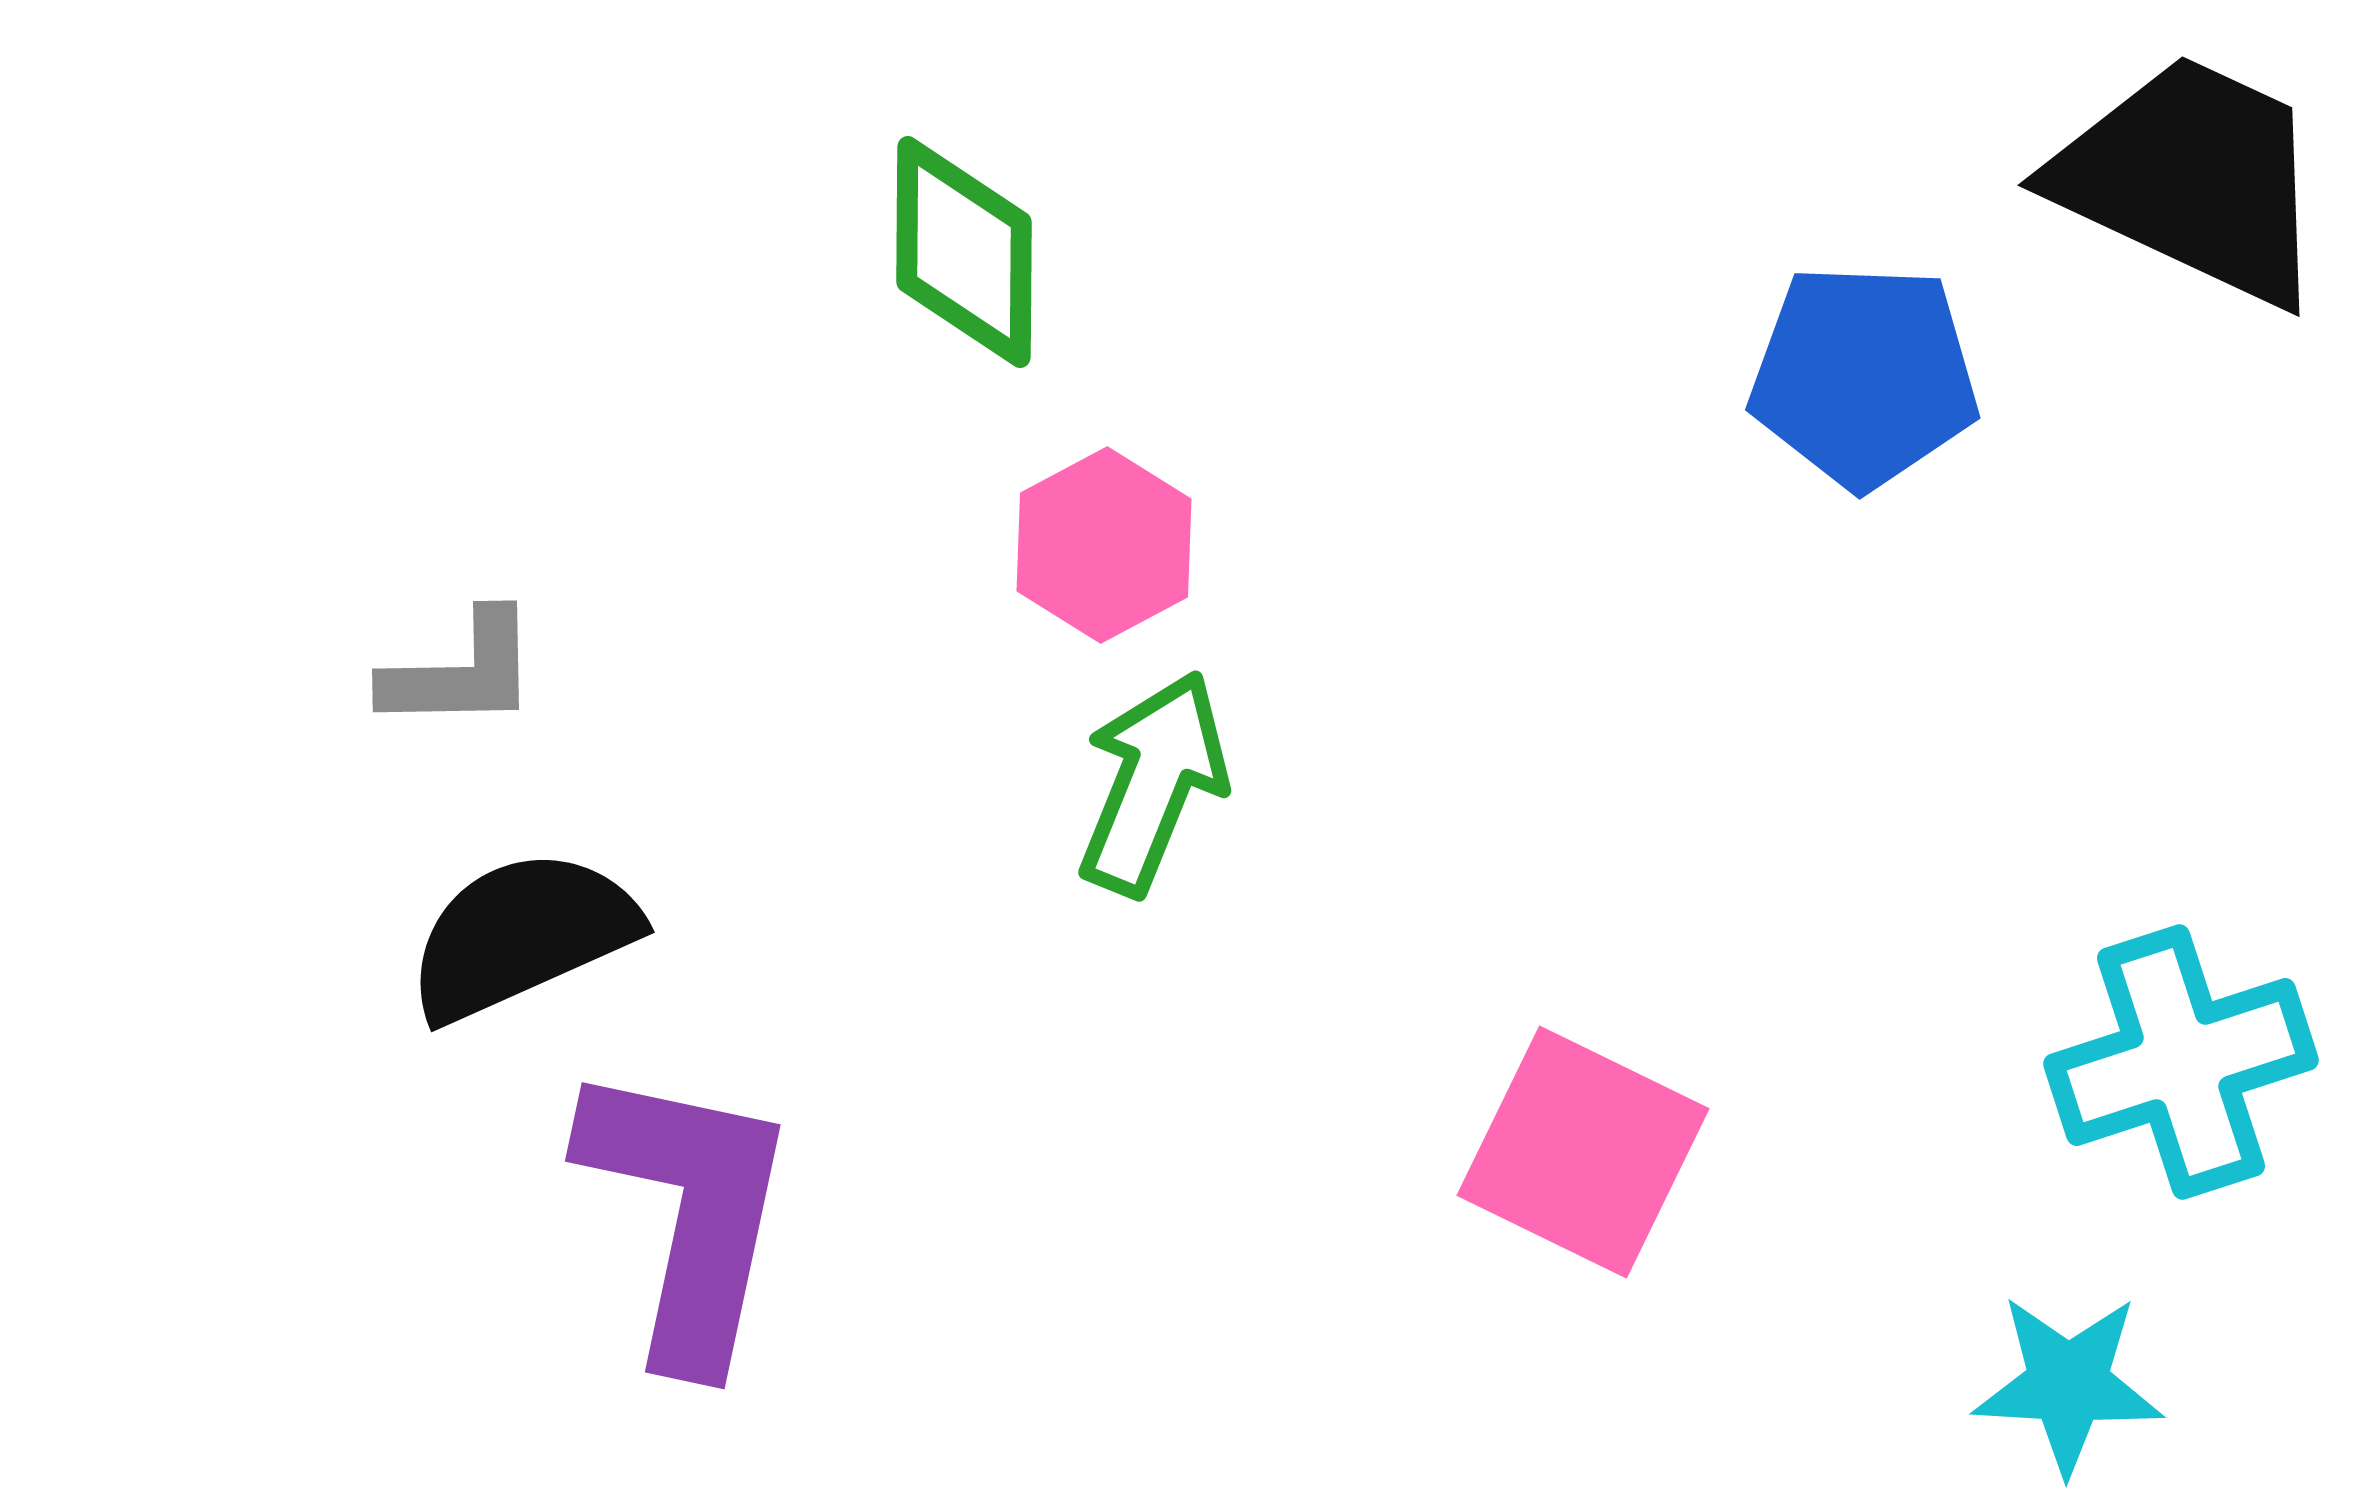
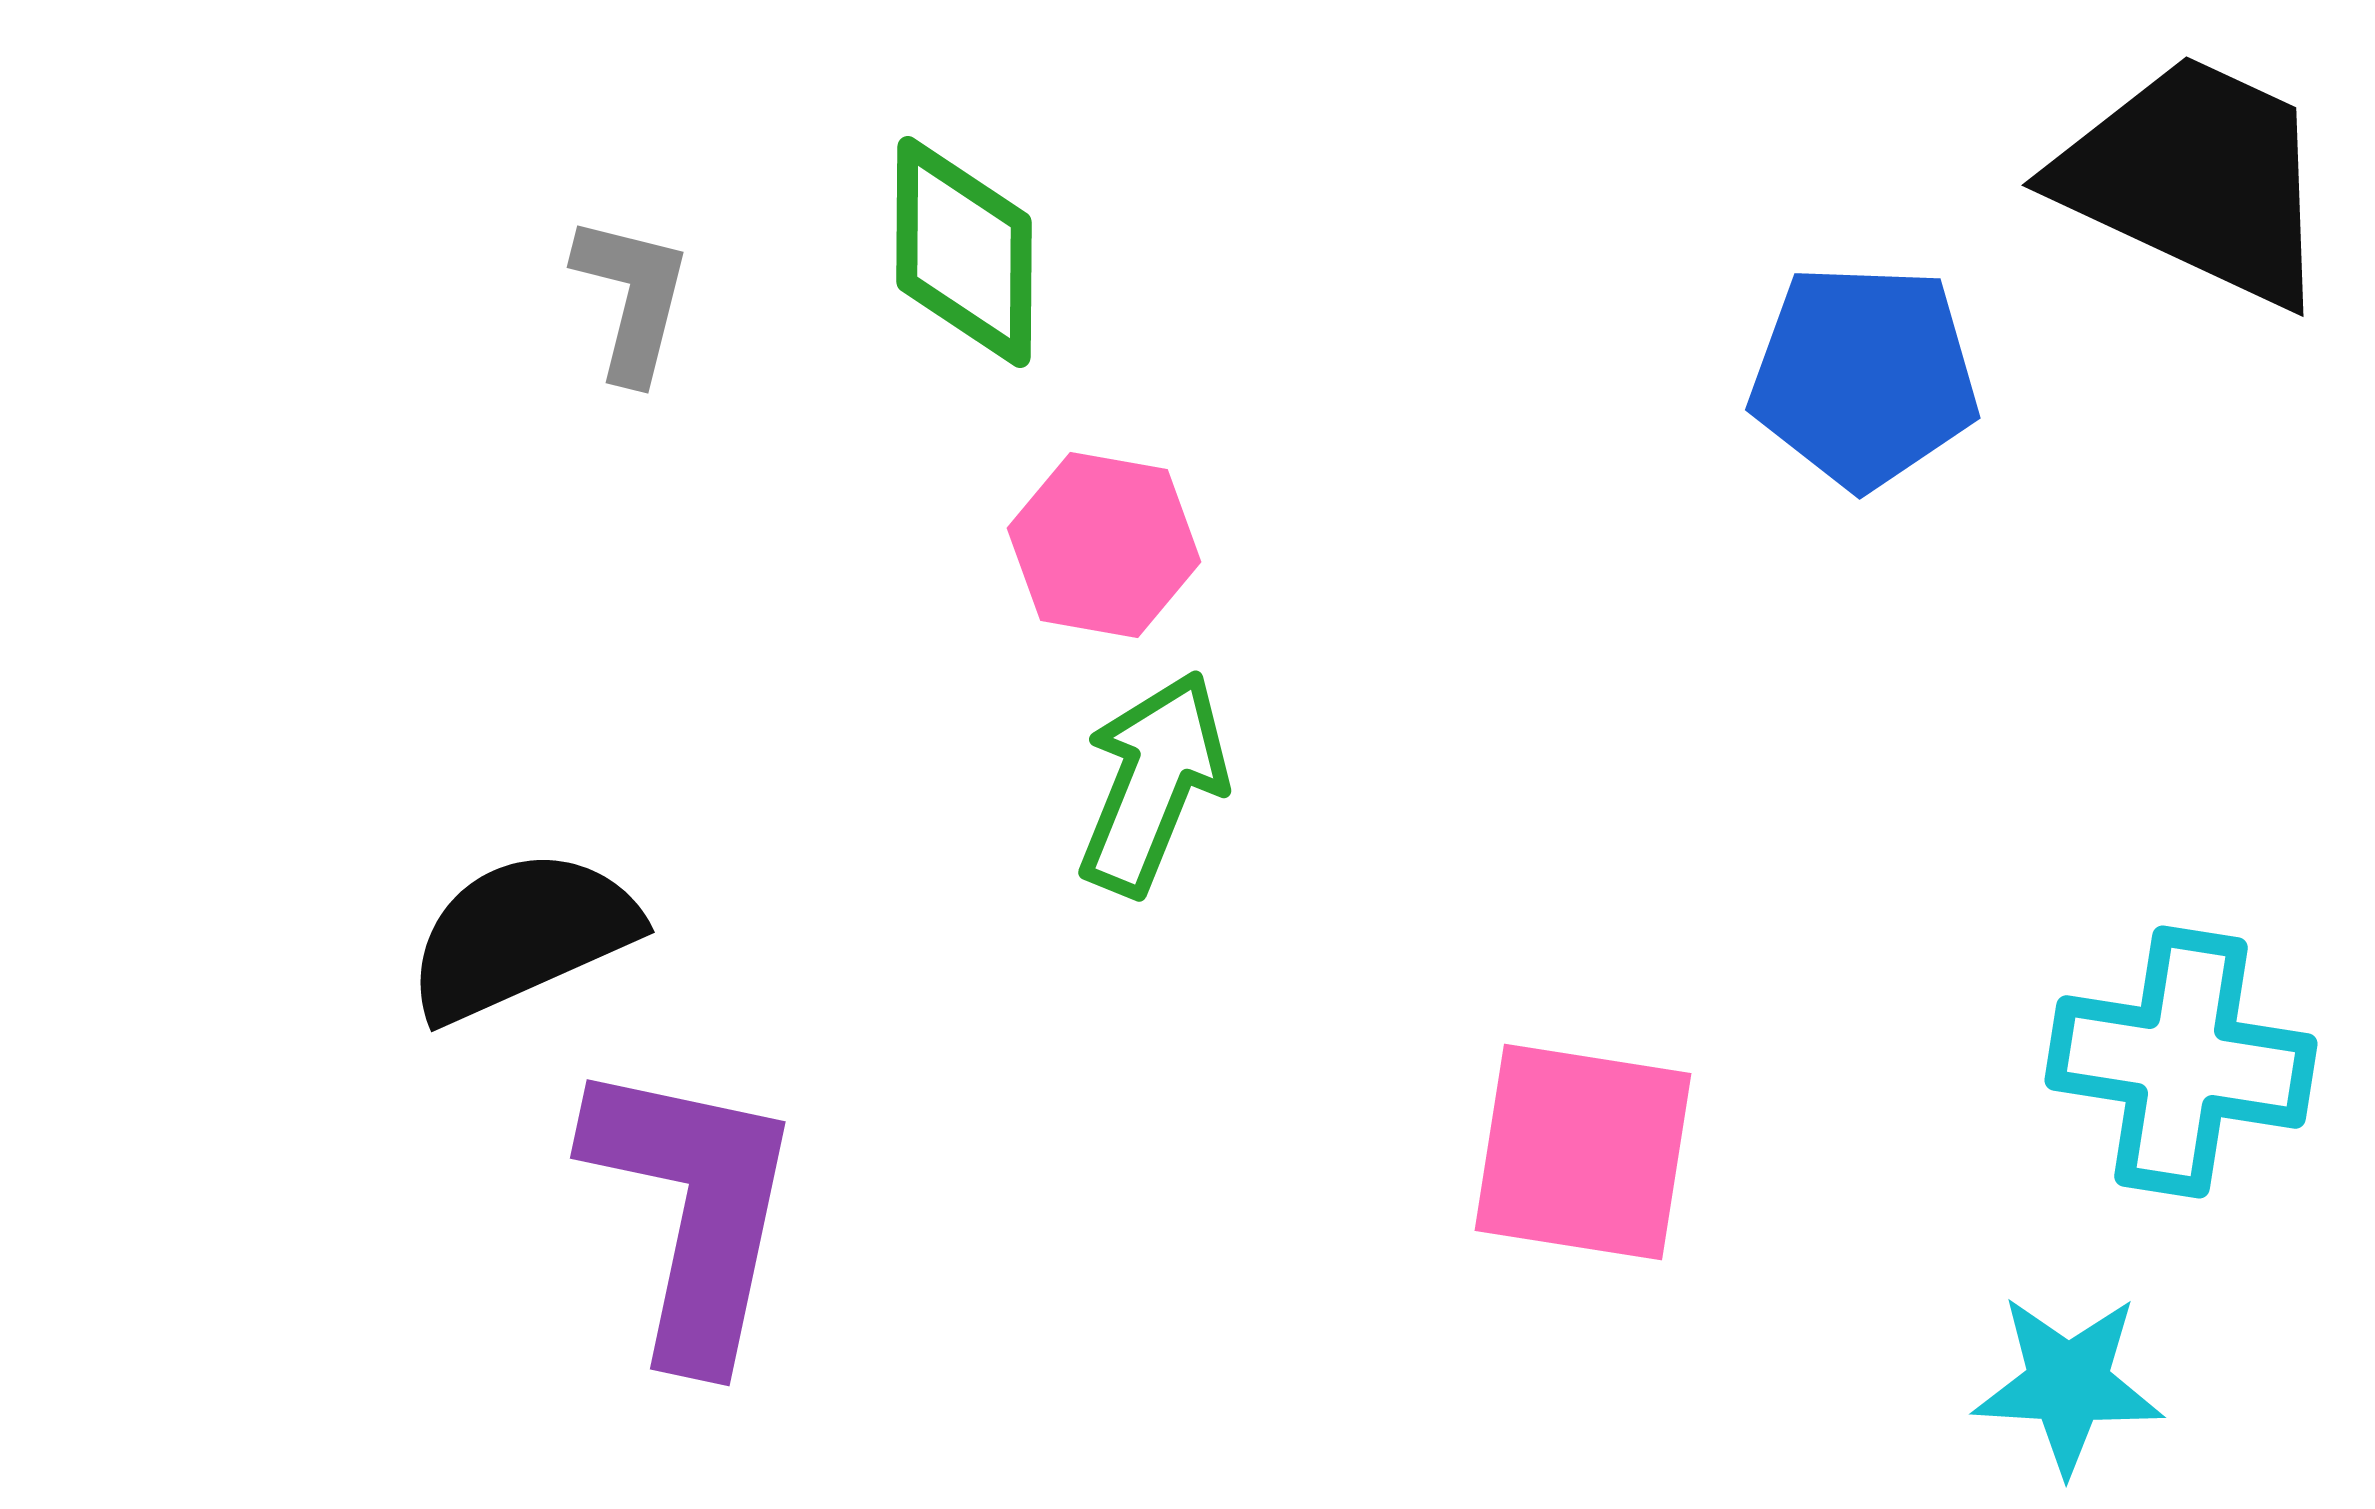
black trapezoid: moved 4 px right
pink hexagon: rotated 22 degrees counterclockwise
gray L-shape: moved 171 px right, 374 px up; rotated 75 degrees counterclockwise
cyan cross: rotated 27 degrees clockwise
pink square: rotated 17 degrees counterclockwise
purple L-shape: moved 5 px right, 3 px up
